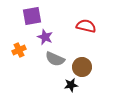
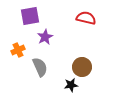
purple square: moved 2 px left
red semicircle: moved 8 px up
purple star: rotated 21 degrees clockwise
orange cross: moved 1 px left
gray semicircle: moved 15 px left, 8 px down; rotated 138 degrees counterclockwise
